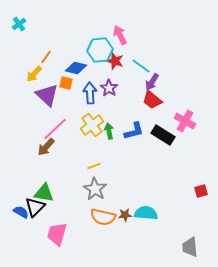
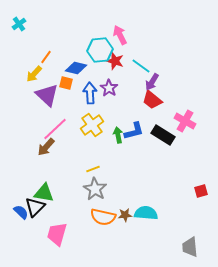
green arrow: moved 9 px right, 4 px down
yellow line: moved 1 px left, 3 px down
blue semicircle: rotated 14 degrees clockwise
